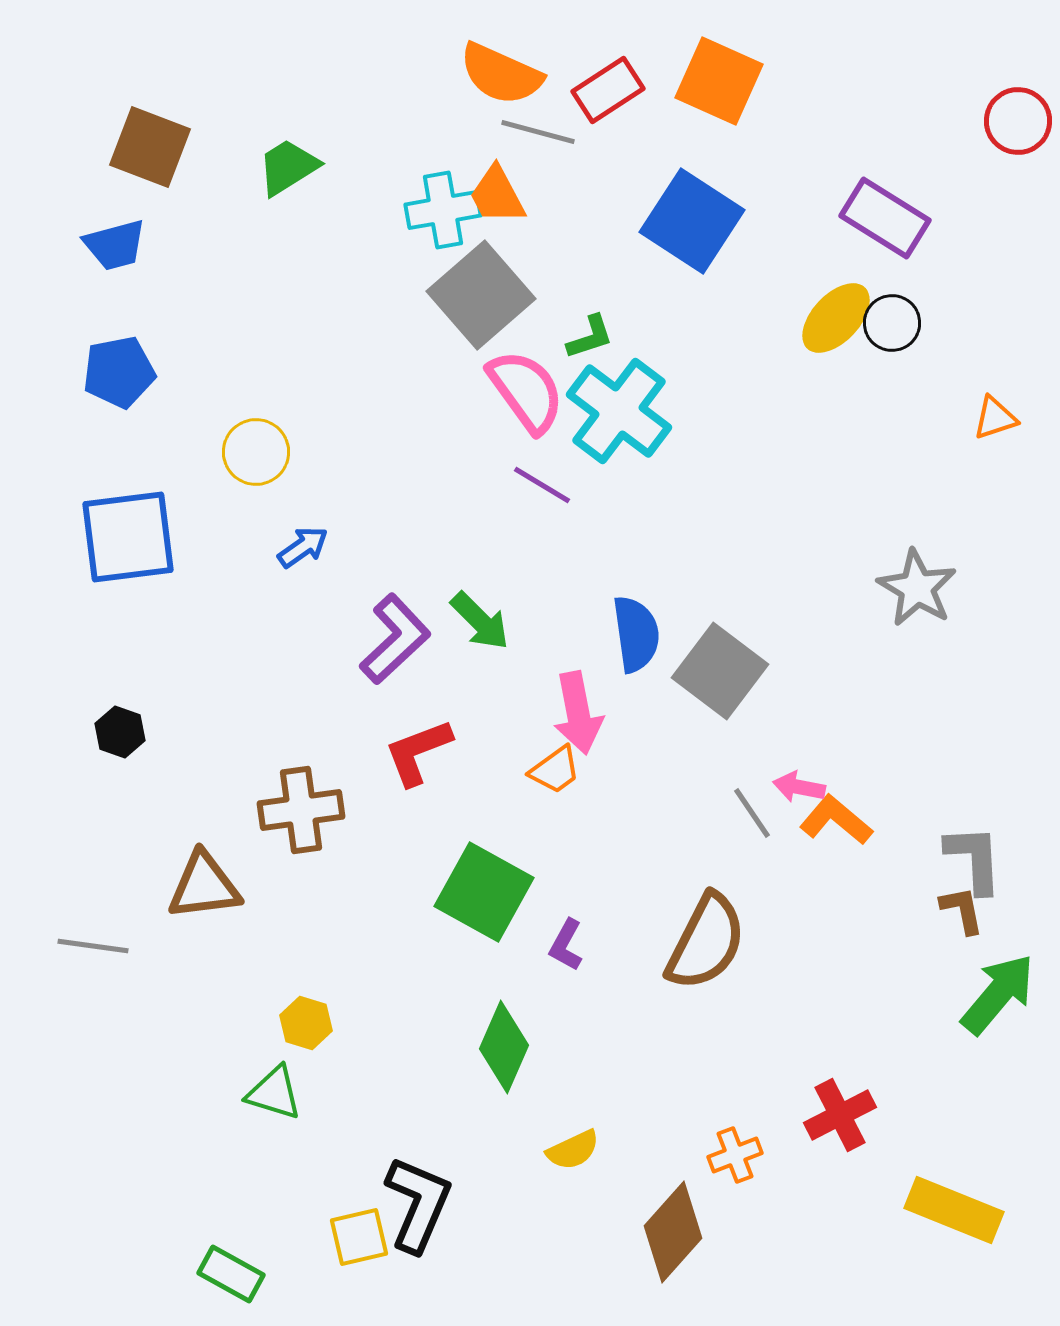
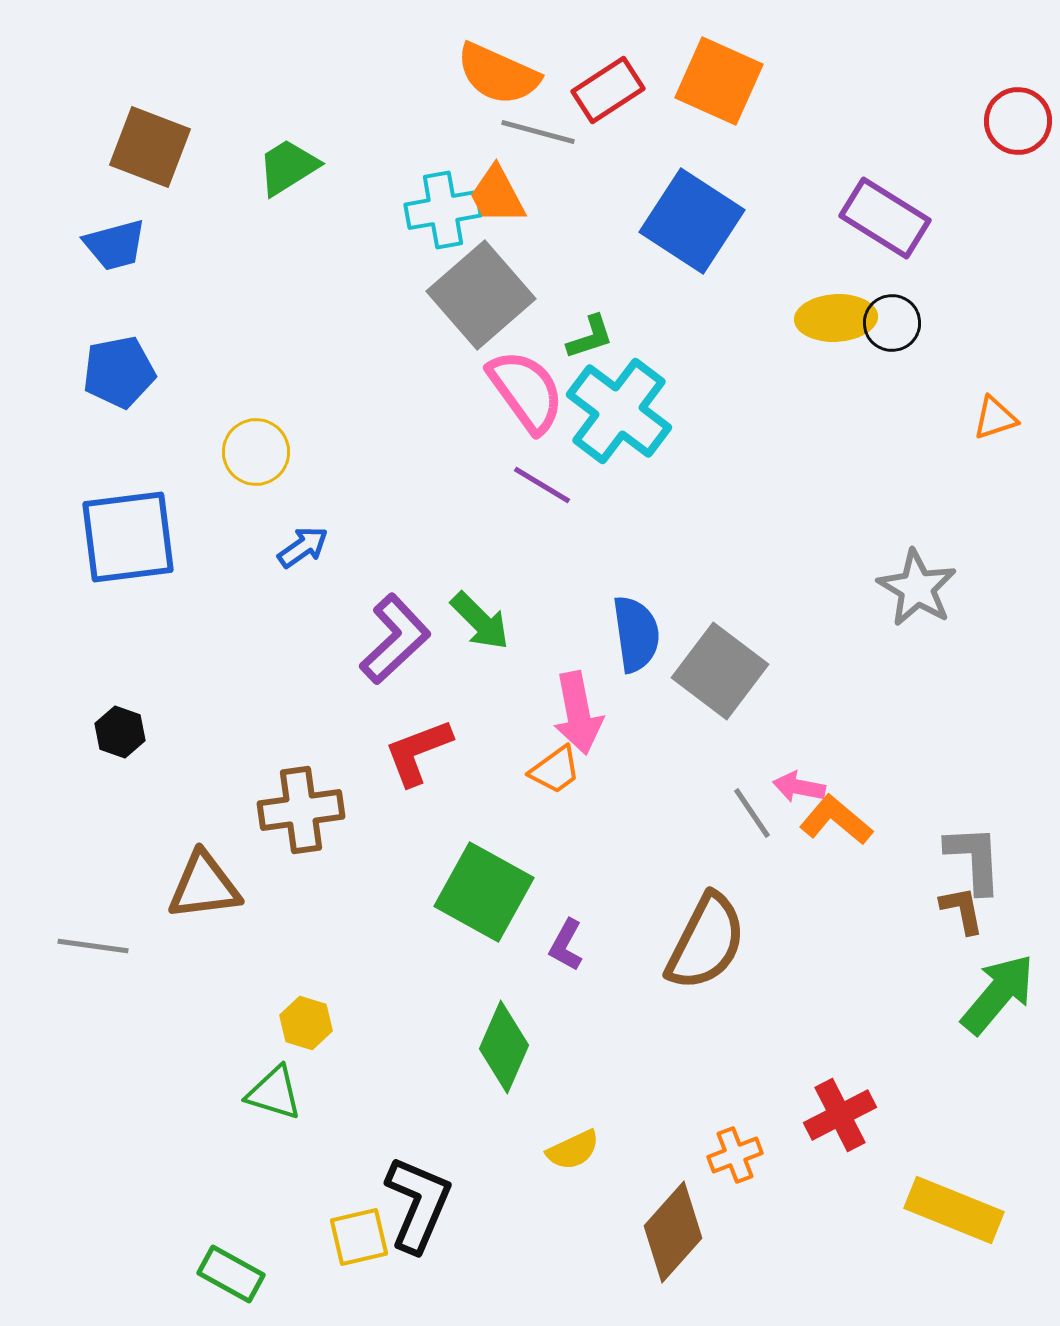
orange semicircle at (501, 74): moved 3 px left
yellow ellipse at (836, 318): rotated 44 degrees clockwise
